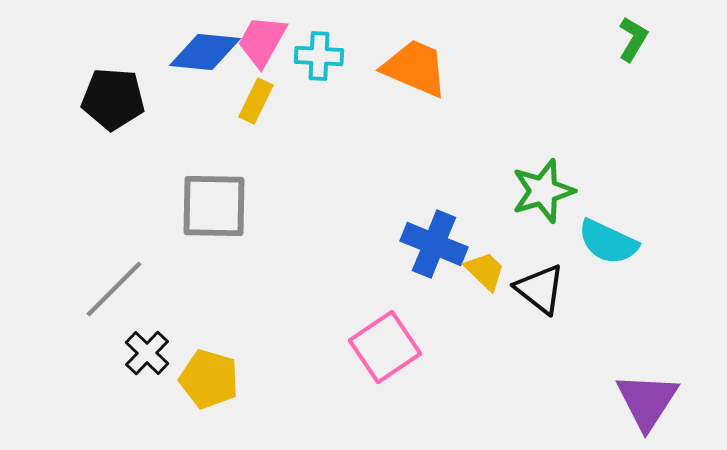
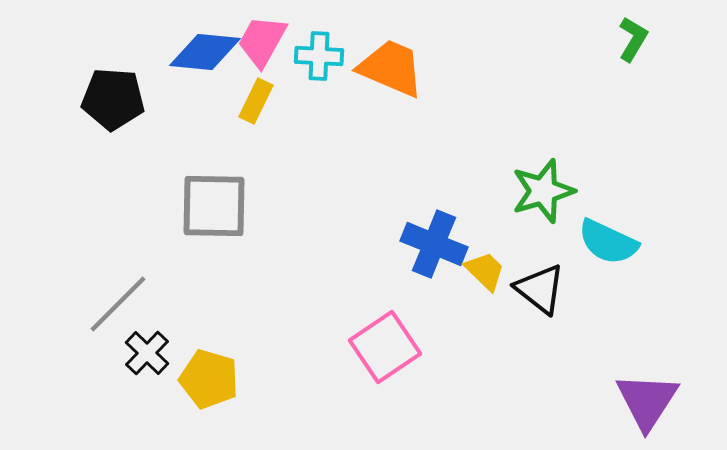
orange trapezoid: moved 24 px left
gray line: moved 4 px right, 15 px down
